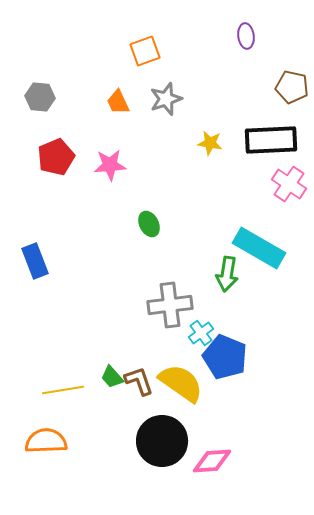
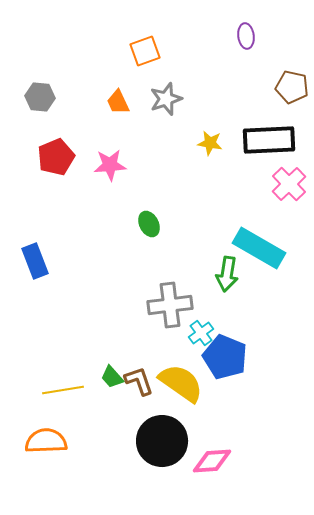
black rectangle: moved 2 px left
pink cross: rotated 12 degrees clockwise
